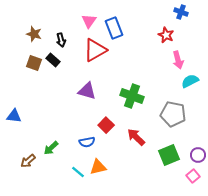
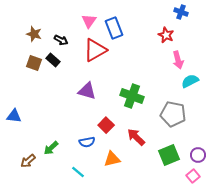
black arrow: rotated 48 degrees counterclockwise
orange triangle: moved 14 px right, 8 px up
